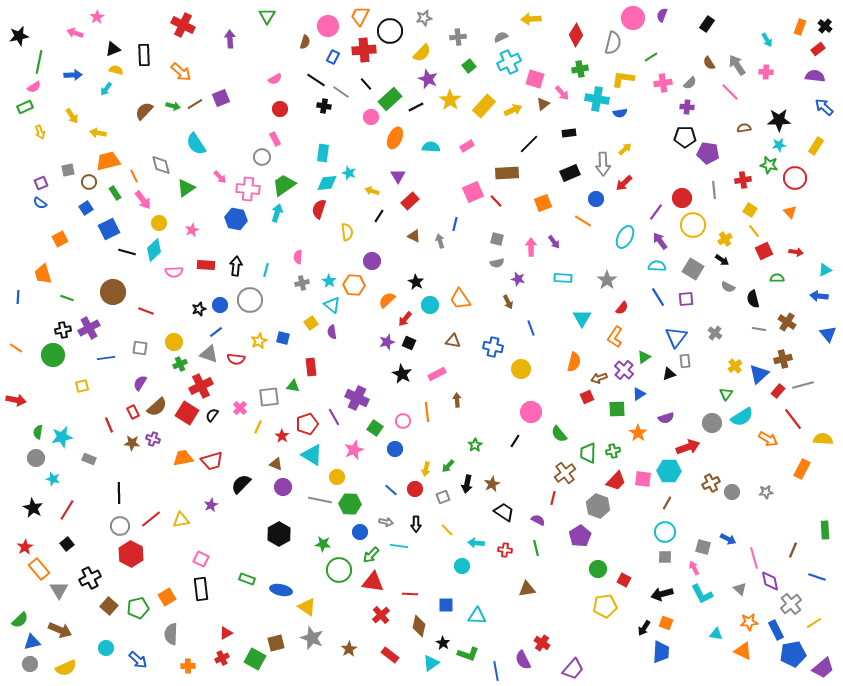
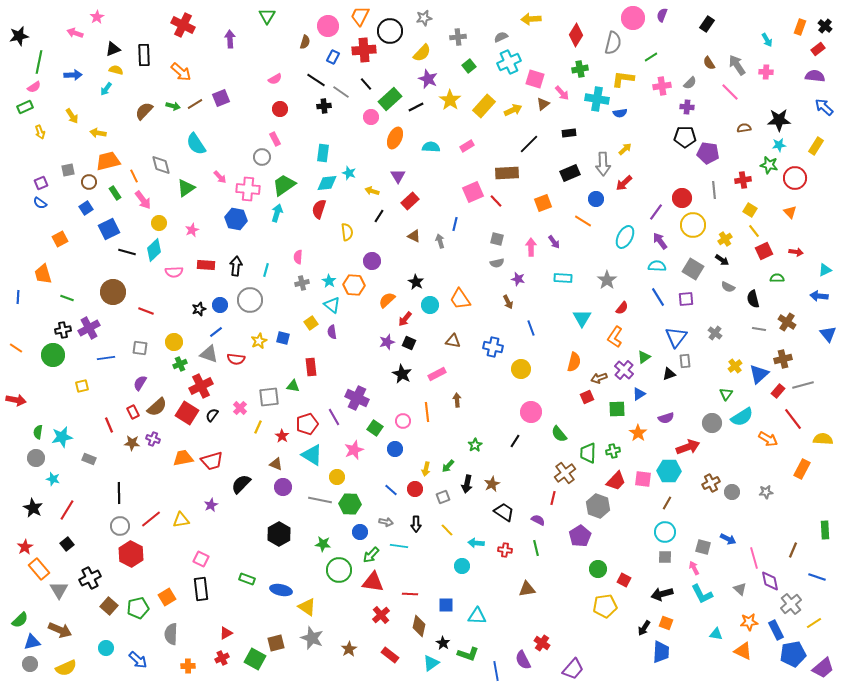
pink cross at (663, 83): moved 1 px left, 3 px down
black cross at (324, 106): rotated 16 degrees counterclockwise
